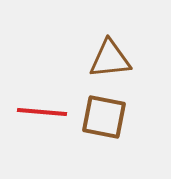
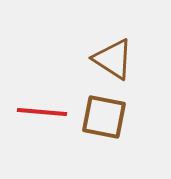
brown triangle: moved 3 px right; rotated 39 degrees clockwise
